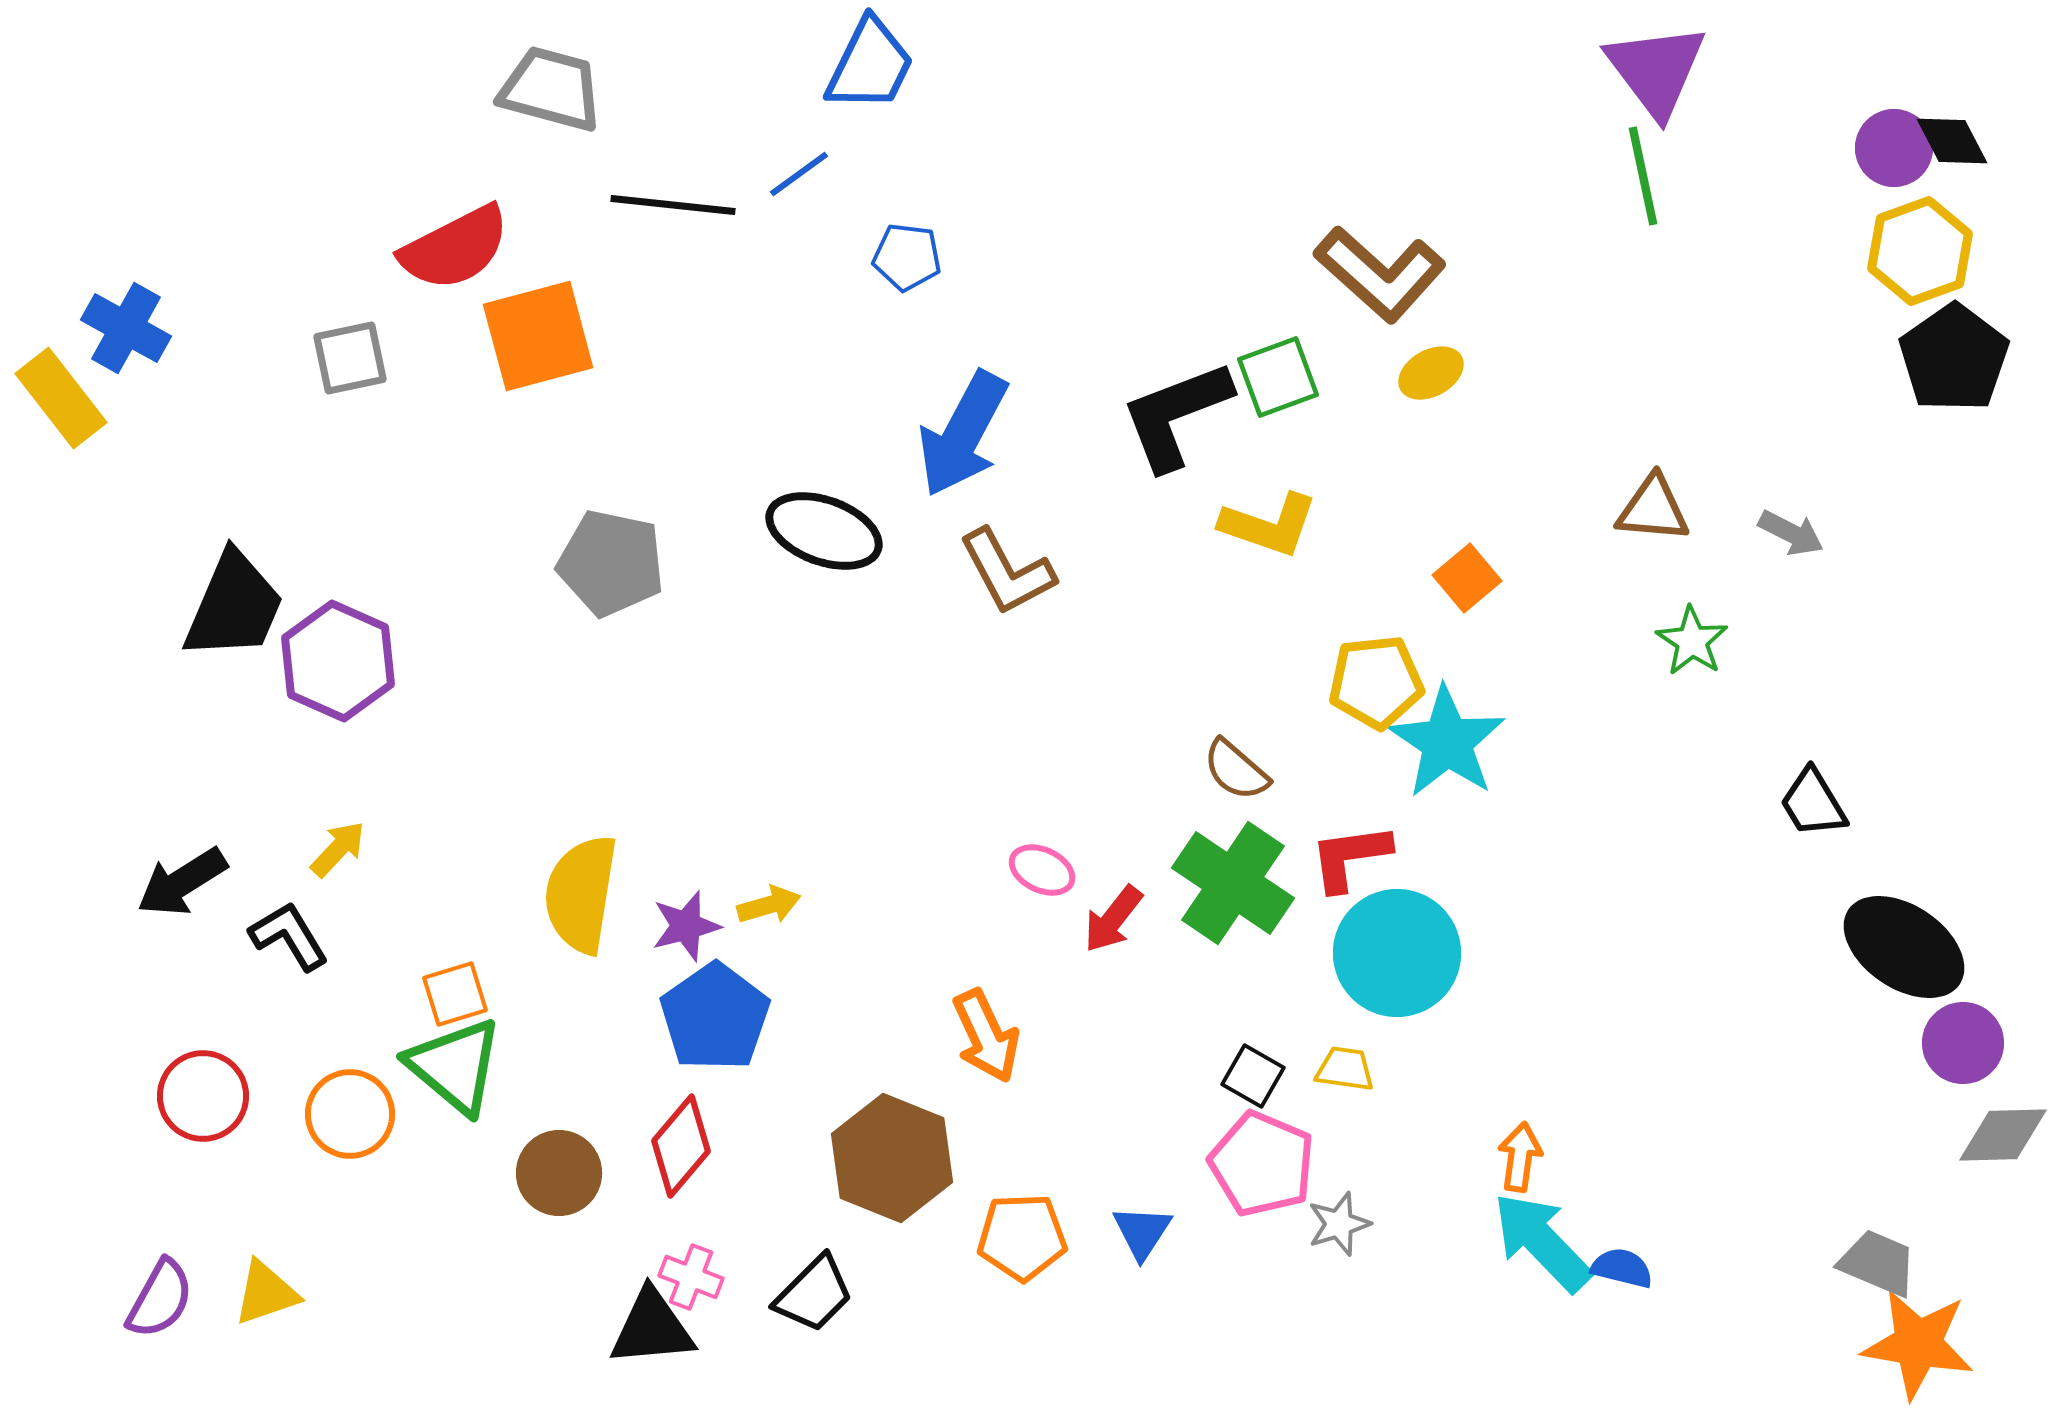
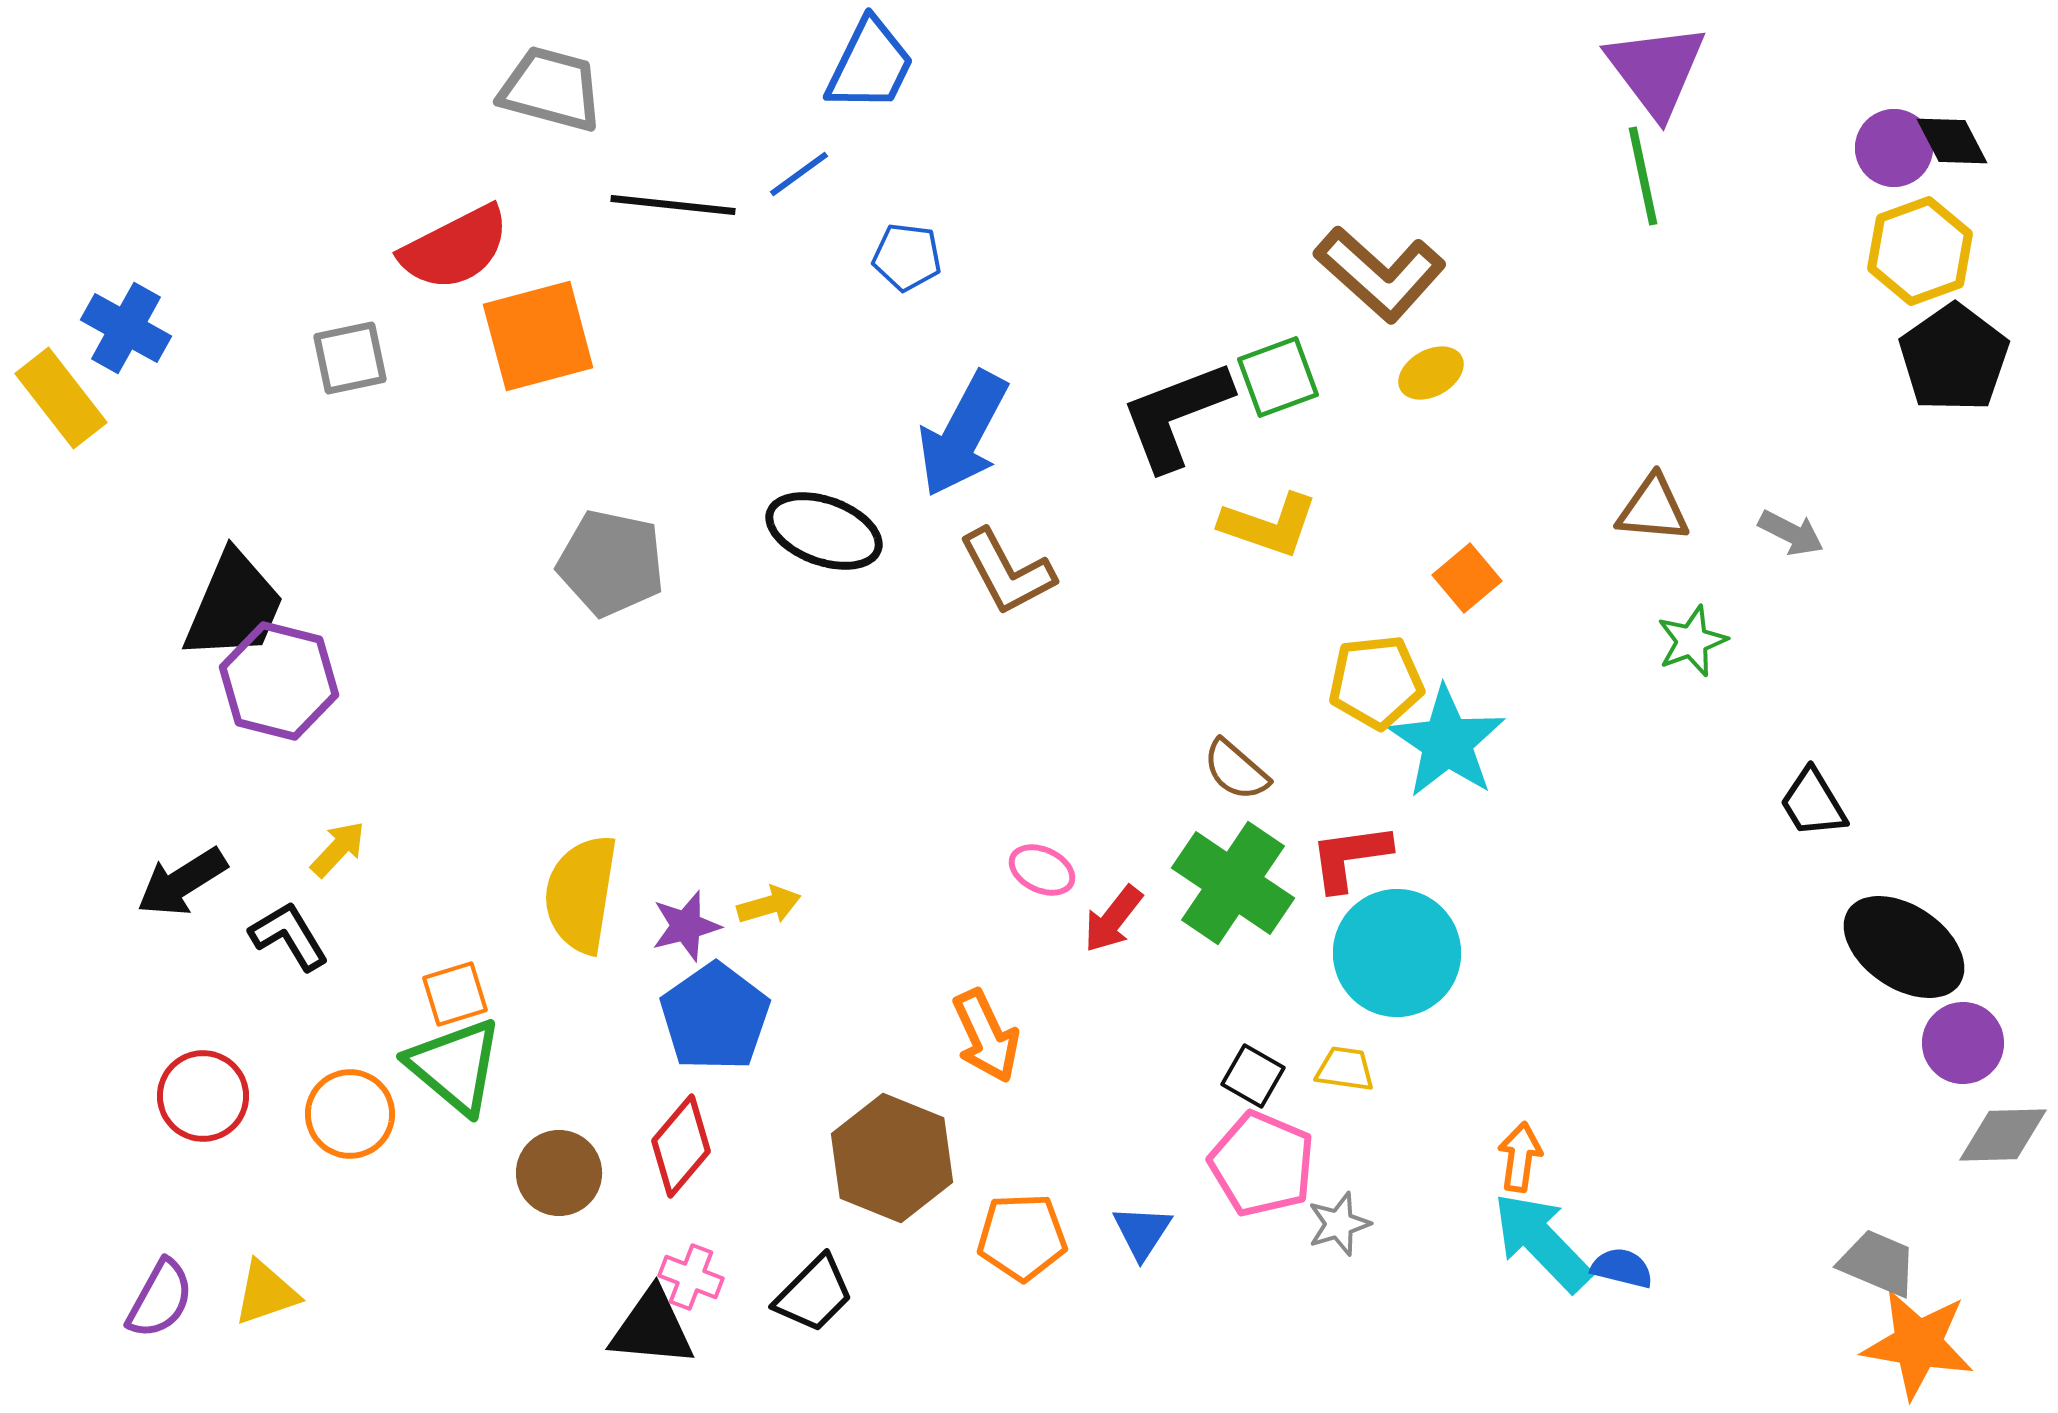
green star at (1692, 641): rotated 18 degrees clockwise
purple hexagon at (338, 661): moved 59 px left, 20 px down; rotated 10 degrees counterclockwise
black triangle at (652, 1328): rotated 10 degrees clockwise
